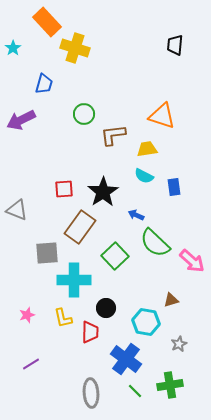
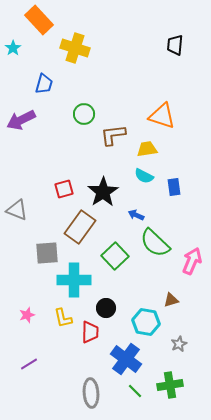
orange rectangle: moved 8 px left, 2 px up
red square: rotated 12 degrees counterclockwise
pink arrow: rotated 108 degrees counterclockwise
purple line: moved 2 px left
